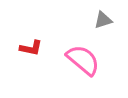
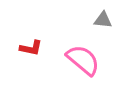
gray triangle: rotated 24 degrees clockwise
